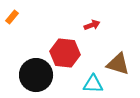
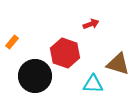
orange rectangle: moved 25 px down
red arrow: moved 1 px left, 1 px up
red hexagon: rotated 12 degrees clockwise
black circle: moved 1 px left, 1 px down
